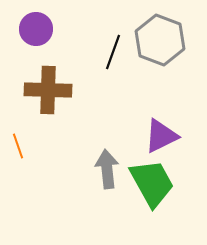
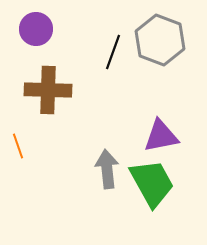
purple triangle: rotated 15 degrees clockwise
